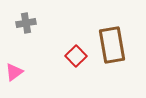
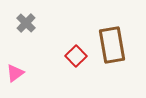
gray cross: rotated 36 degrees counterclockwise
pink triangle: moved 1 px right, 1 px down
